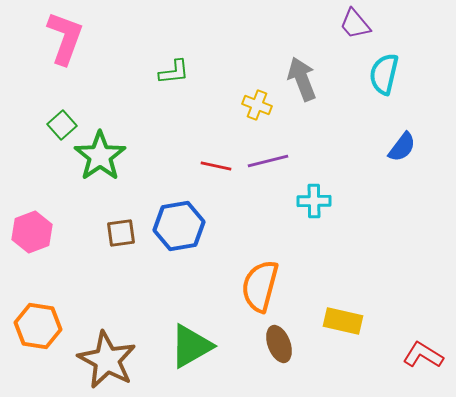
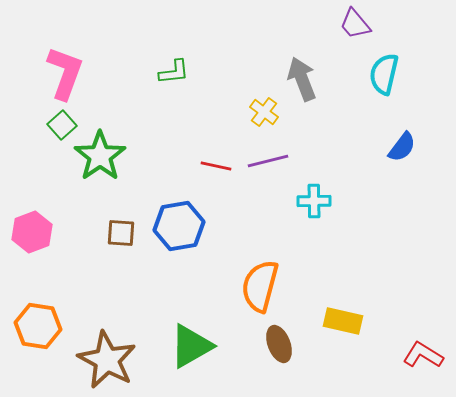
pink L-shape: moved 35 px down
yellow cross: moved 7 px right, 7 px down; rotated 16 degrees clockwise
brown square: rotated 12 degrees clockwise
